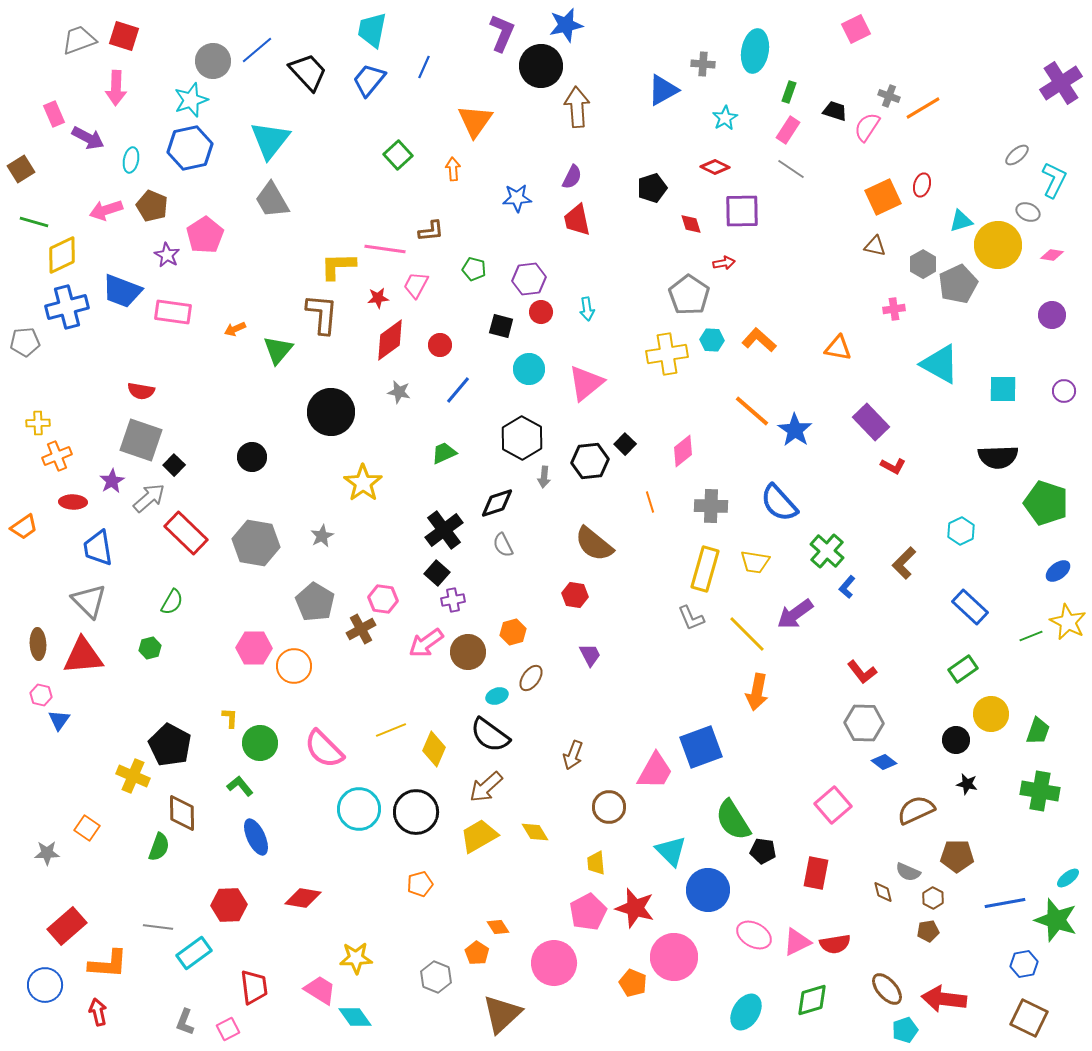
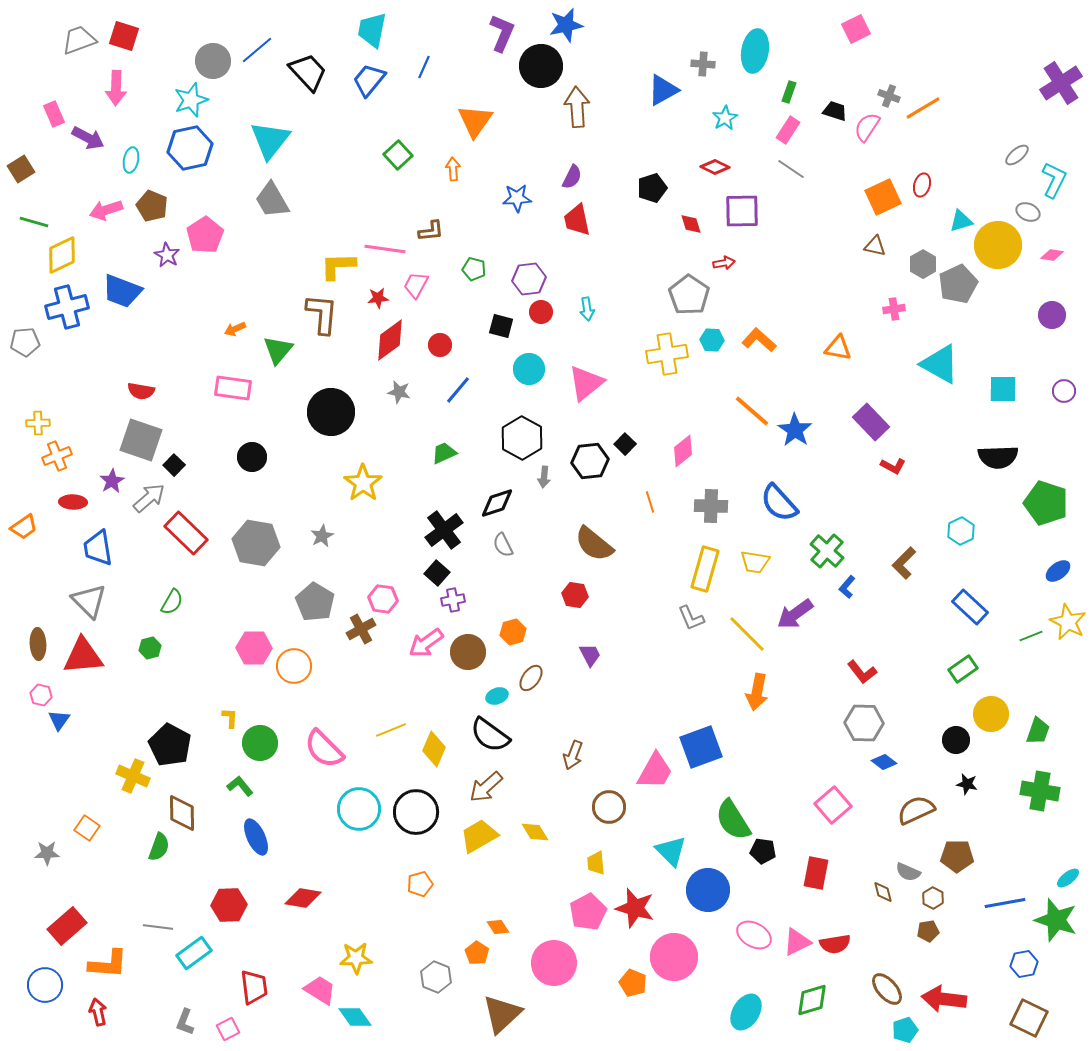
pink rectangle at (173, 312): moved 60 px right, 76 px down
